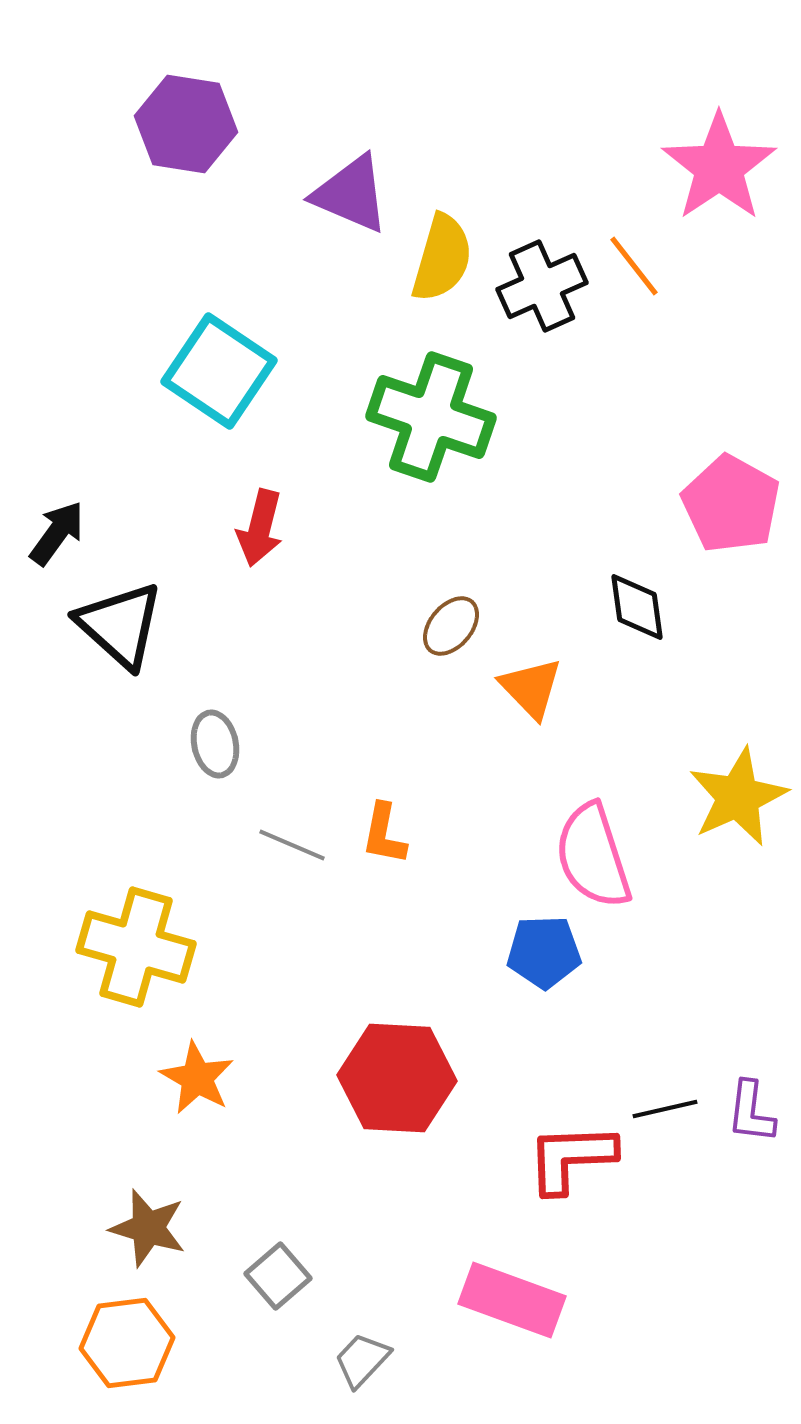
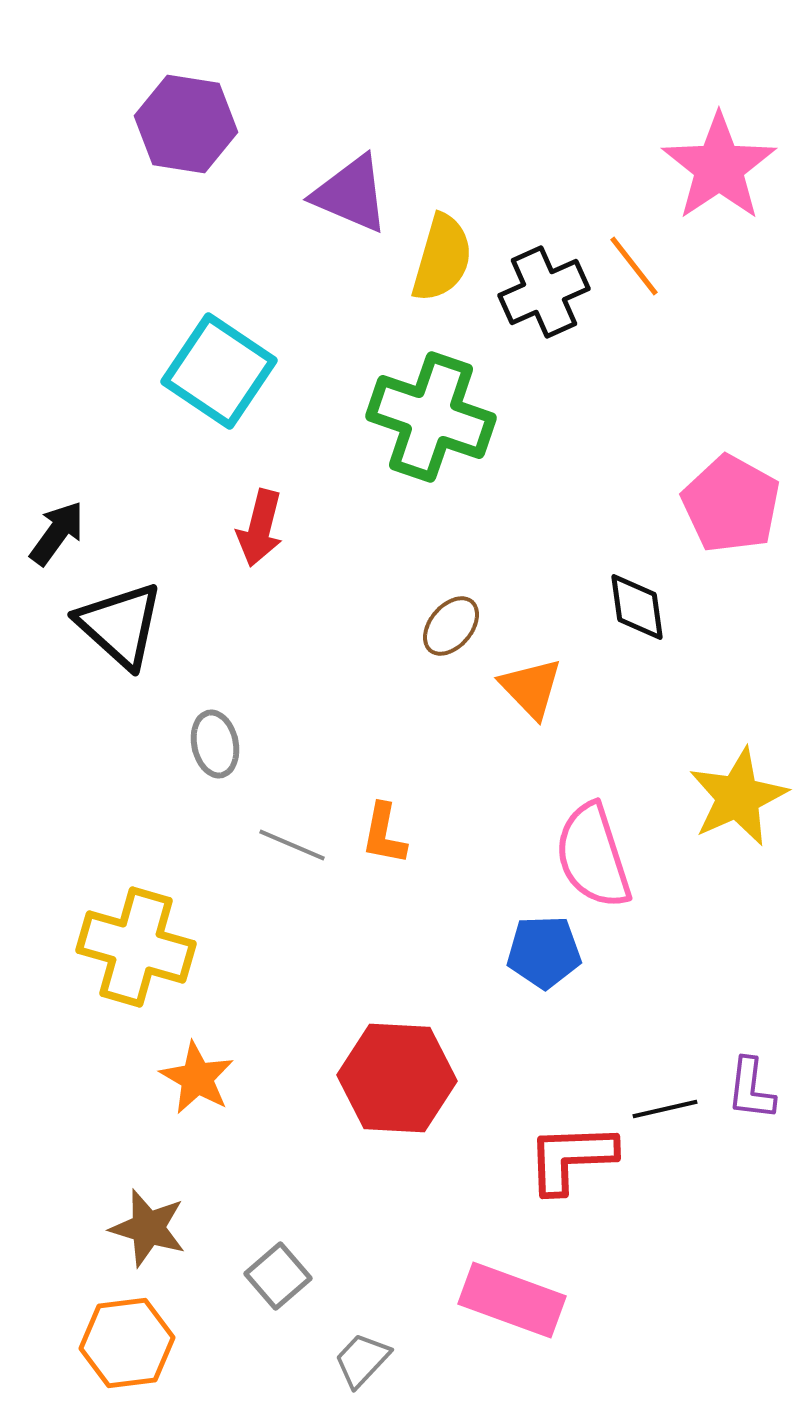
black cross: moved 2 px right, 6 px down
purple L-shape: moved 23 px up
